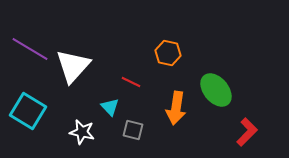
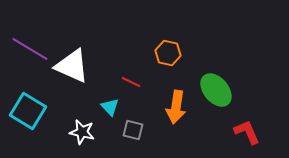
white triangle: moved 1 px left; rotated 48 degrees counterclockwise
orange arrow: moved 1 px up
red L-shape: rotated 68 degrees counterclockwise
